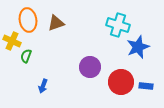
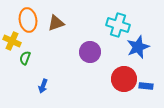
green semicircle: moved 1 px left, 2 px down
purple circle: moved 15 px up
red circle: moved 3 px right, 3 px up
